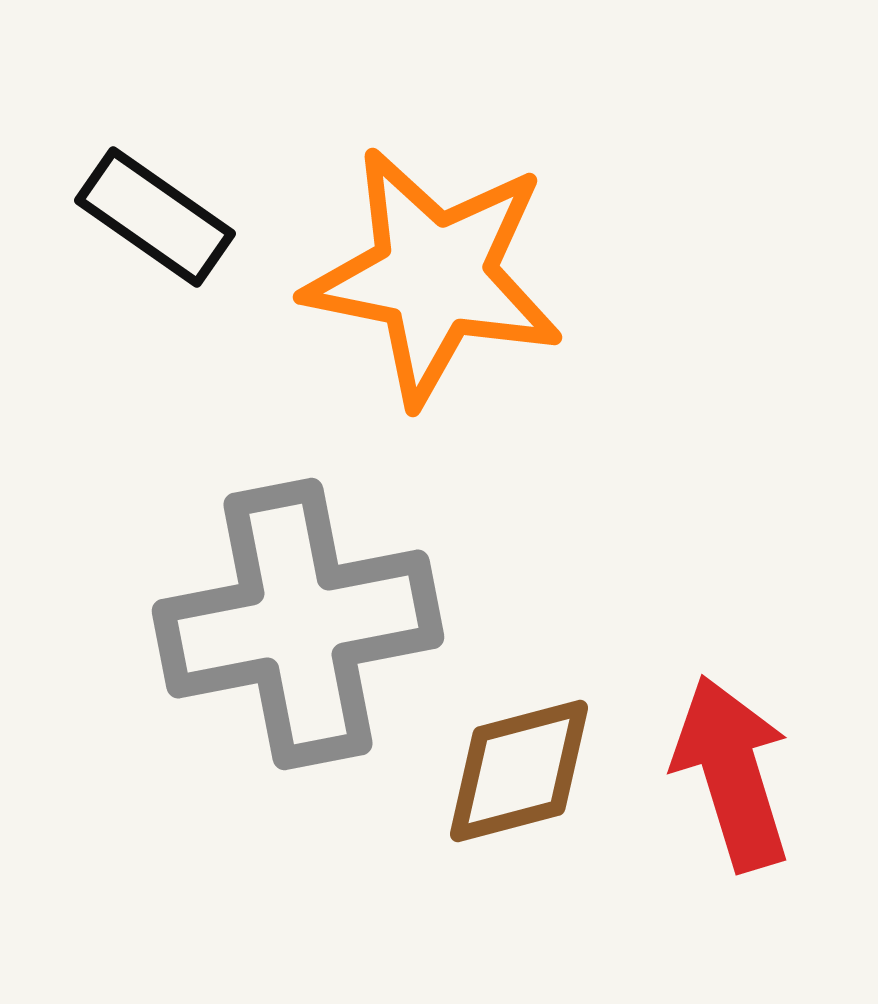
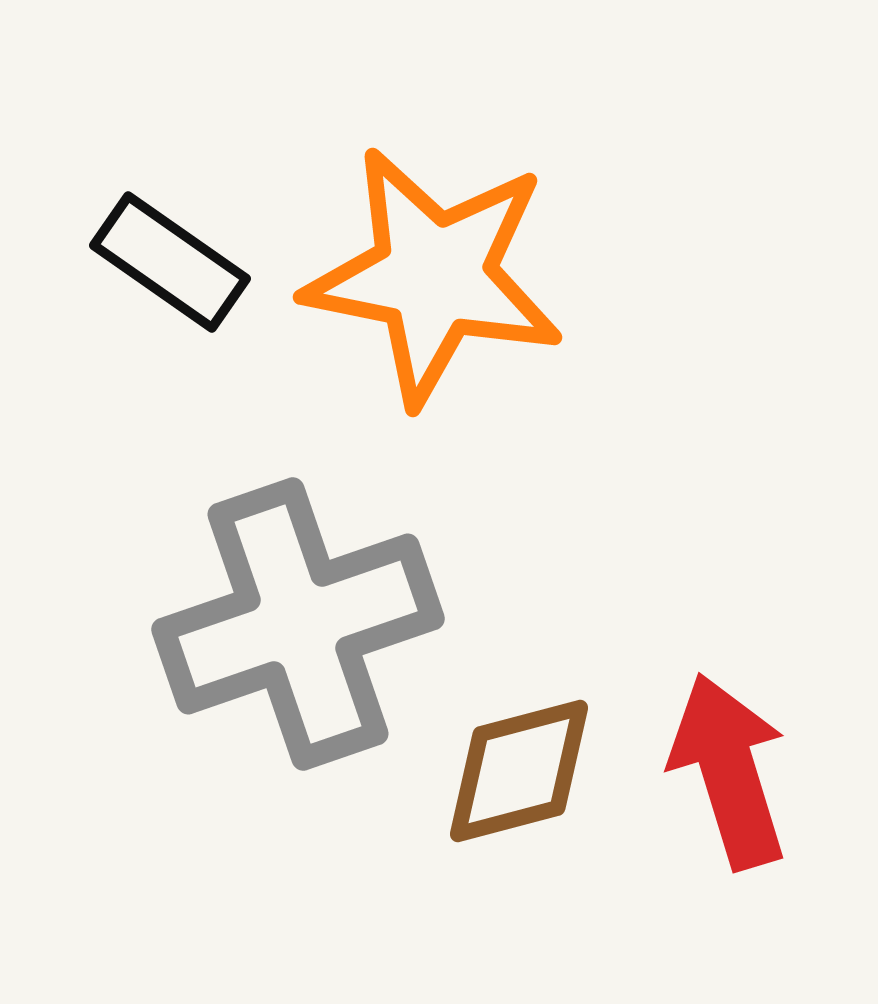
black rectangle: moved 15 px right, 45 px down
gray cross: rotated 8 degrees counterclockwise
red arrow: moved 3 px left, 2 px up
